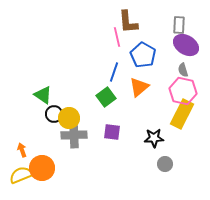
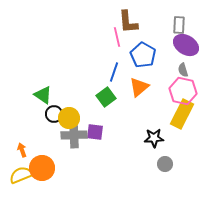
purple square: moved 17 px left
